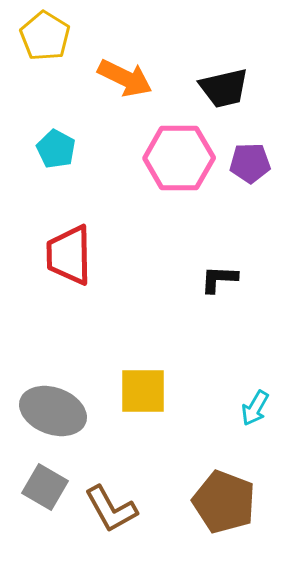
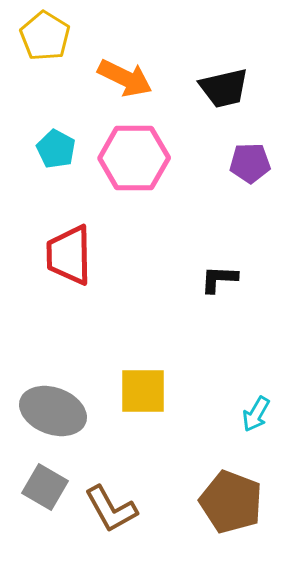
pink hexagon: moved 45 px left
cyan arrow: moved 1 px right, 6 px down
brown pentagon: moved 7 px right
